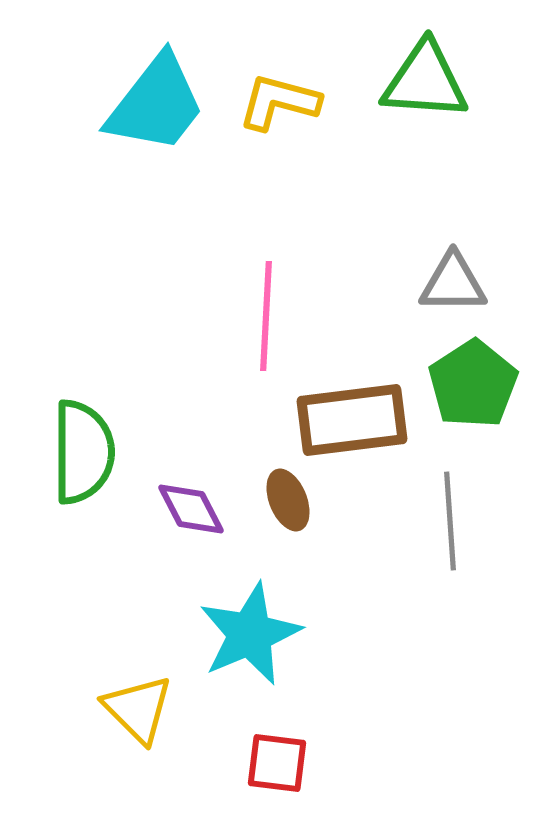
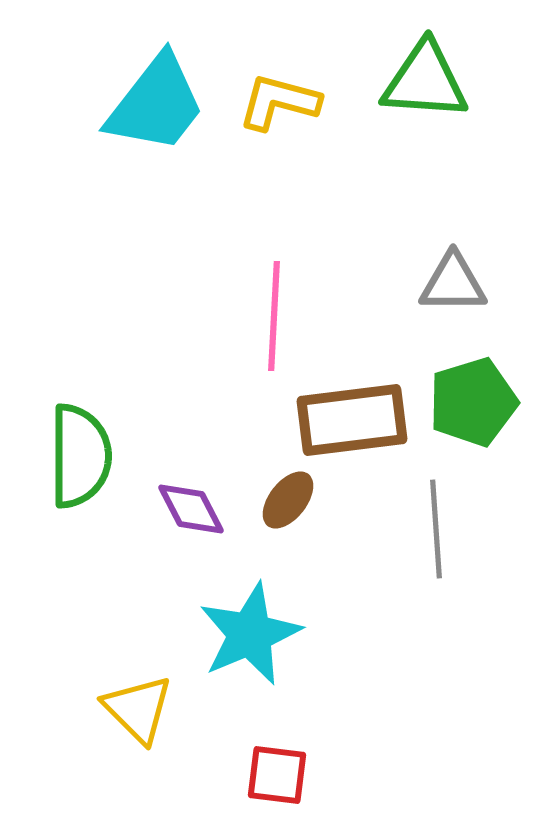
pink line: moved 8 px right
green pentagon: moved 18 px down; rotated 16 degrees clockwise
green semicircle: moved 3 px left, 4 px down
brown ellipse: rotated 60 degrees clockwise
gray line: moved 14 px left, 8 px down
red square: moved 12 px down
